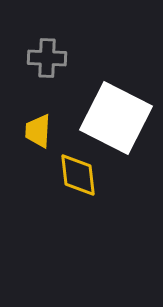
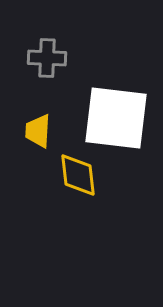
white square: rotated 20 degrees counterclockwise
